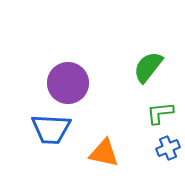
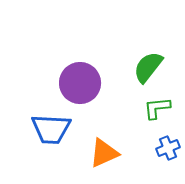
purple circle: moved 12 px right
green L-shape: moved 3 px left, 5 px up
orange triangle: rotated 36 degrees counterclockwise
